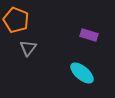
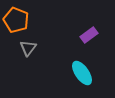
purple rectangle: rotated 54 degrees counterclockwise
cyan ellipse: rotated 15 degrees clockwise
